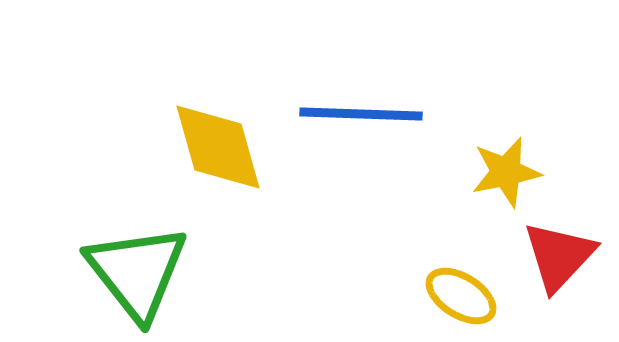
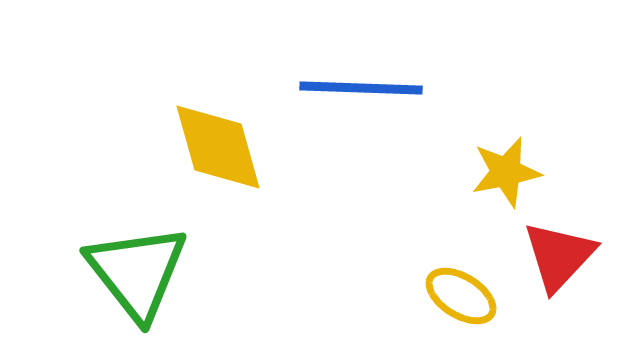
blue line: moved 26 px up
